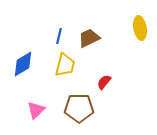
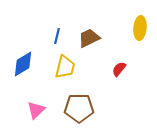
yellow ellipse: rotated 15 degrees clockwise
blue line: moved 2 px left
yellow trapezoid: moved 2 px down
red semicircle: moved 15 px right, 13 px up
